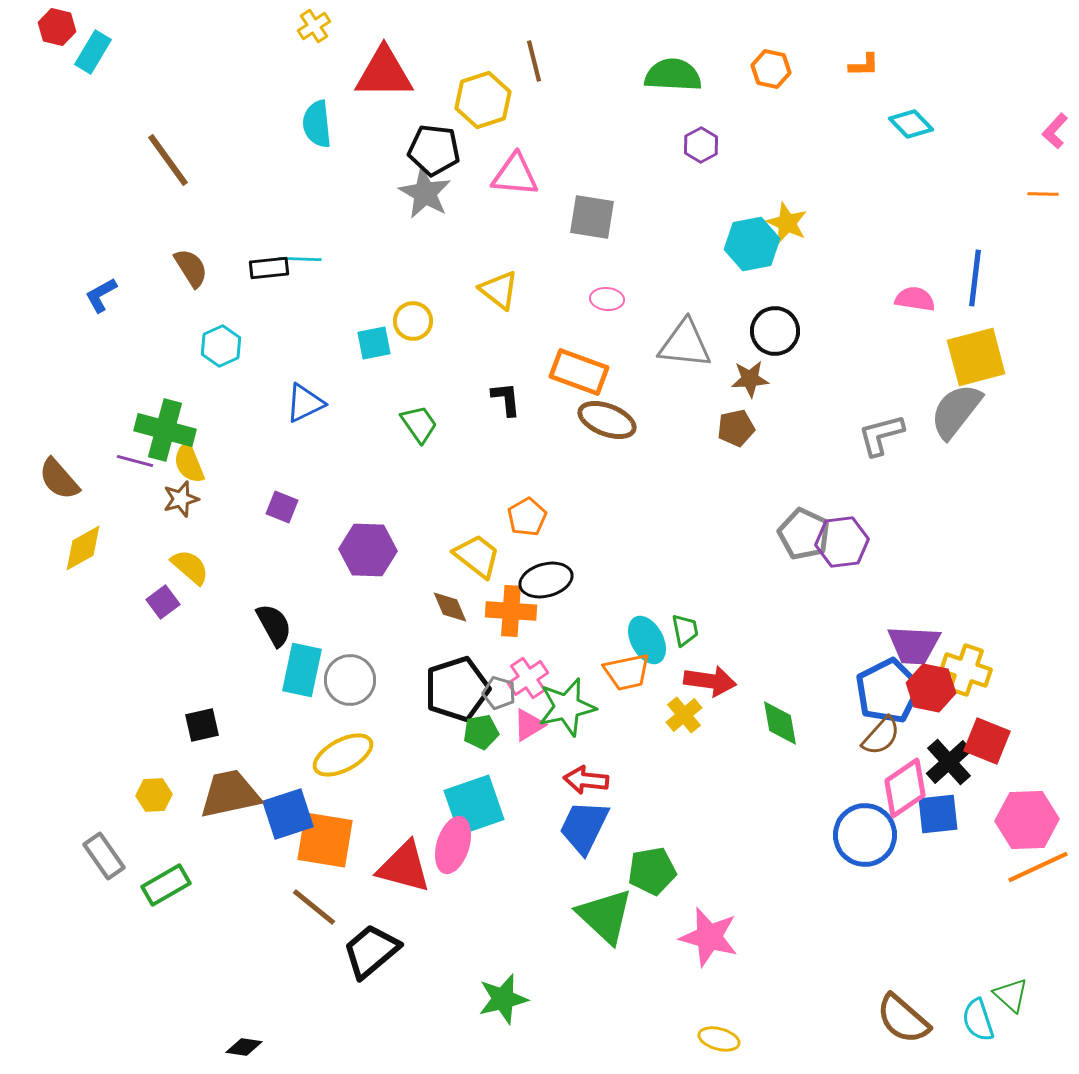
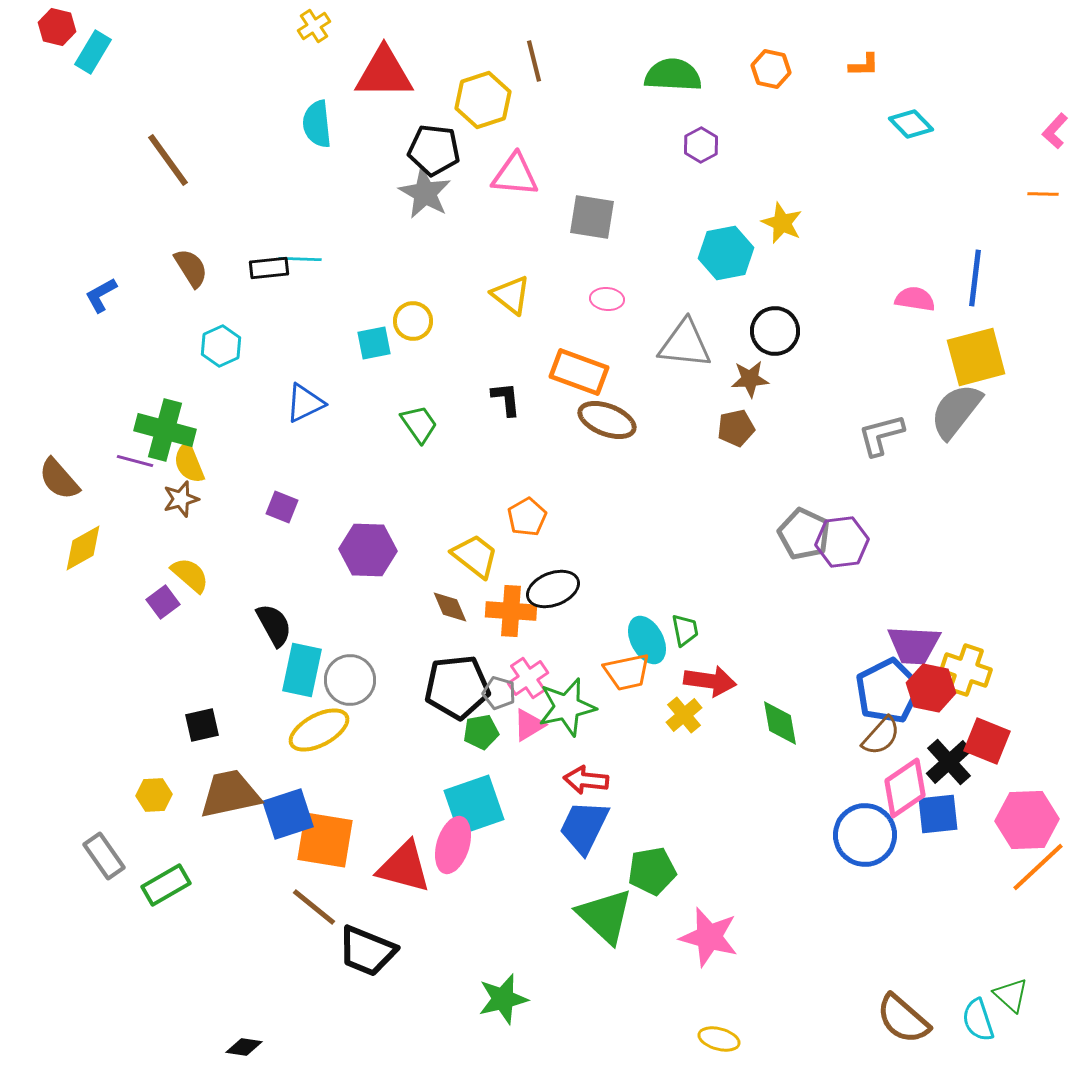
yellow star at (787, 223): moved 5 px left
cyan hexagon at (752, 244): moved 26 px left, 9 px down
yellow triangle at (499, 290): moved 12 px right, 5 px down
yellow trapezoid at (477, 556): moved 2 px left
yellow semicircle at (190, 567): moved 8 px down
black ellipse at (546, 580): moved 7 px right, 9 px down; rotated 6 degrees counterclockwise
black pentagon at (457, 689): moved 2 px up; rotated 12 degrees clockwise
yellow ellipse at (343, 755): moved 24 px left, 25 px up
orange line at (1038, 867): rotated 18 degrees counterclockwise
black trapezoid at (371, 951): moved 4 px left; rotated 118 degrees counterclockwise
